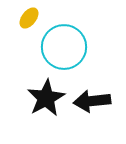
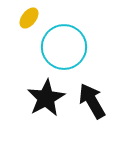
black arrow: rotated 66 degrees clockwise
